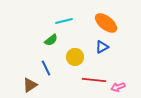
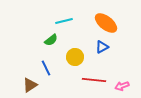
pink arrow: moved 4 px right, 1 px up
